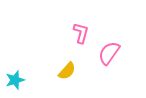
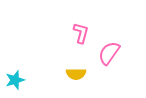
yellow semicircle: moved 9 px right, 3 px down; rotated 48 degrees clockwise
